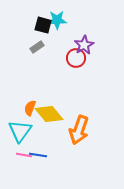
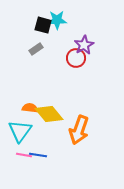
gray rectangle: moved 1 px left, 2 px down
orange semicircle: rotated 77 degrees clockwise
